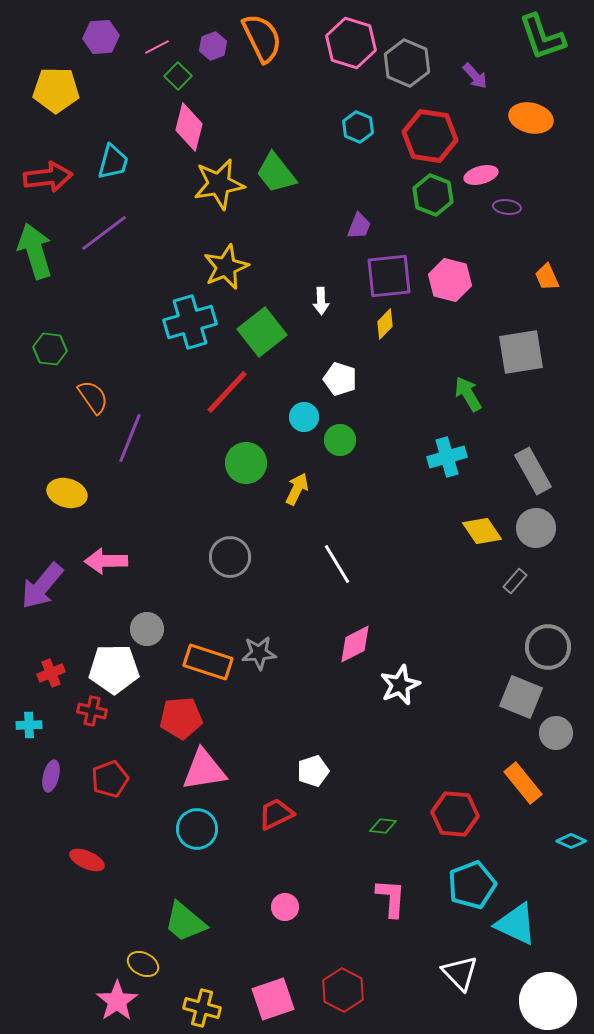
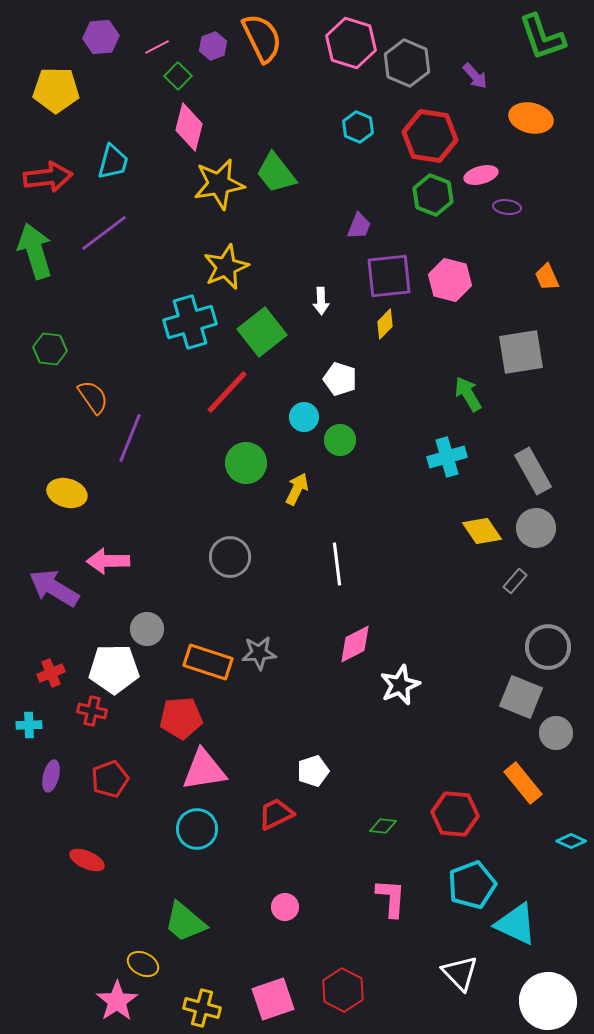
pink arrow at (106, 561): moved 2 px right
white line at (337, 564): rotated 24 degrees clockwise
purple arrow at (42, 586): moved 12 px right, 2 px down; rotated 81 degrees clockwise
